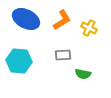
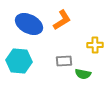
blue ellipse: moved 3 px right, 5 px down
yellow cross: moved 6 px right, 17 px down; rotated 28 degrees counterclockwise
gray rectangle: moved 1 px right, 6 px down
